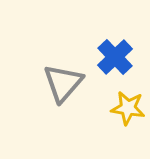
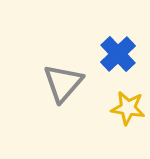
blue cross: moved 3 px right, 3 px up
